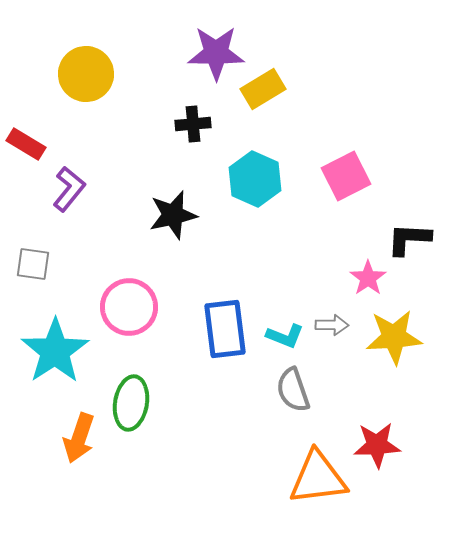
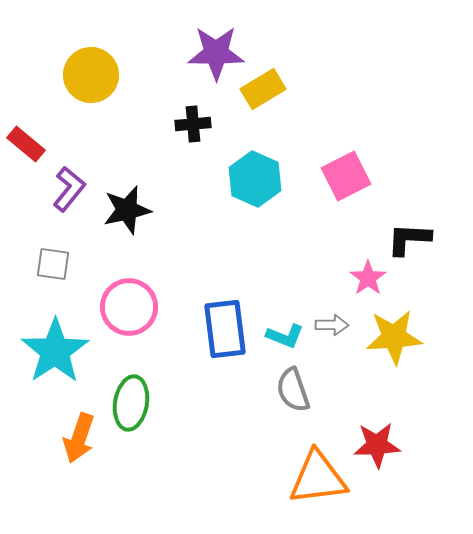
yellow circle: moved 5 px right, 1 px down
red rectangle: rotated 9 degrees clockwise
black star: moved 46 px left, 5 px up
gray square: moved 20 px right
